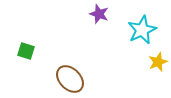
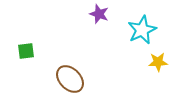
green square: rotated 24 degrees counterclockwise
yellow star: rotated 18 degrees clockwise
